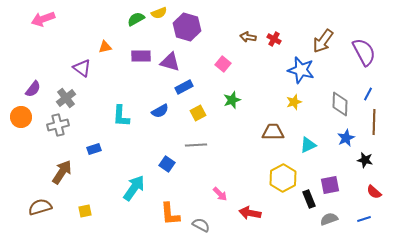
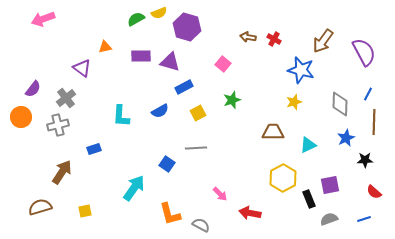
gray line at (196, 145): moved 3 px down
black star at (365, 160): rotated 14 degrees counterclockwise
orange L-shape at (170, 214): rotated 10 degrees counterclockwise
